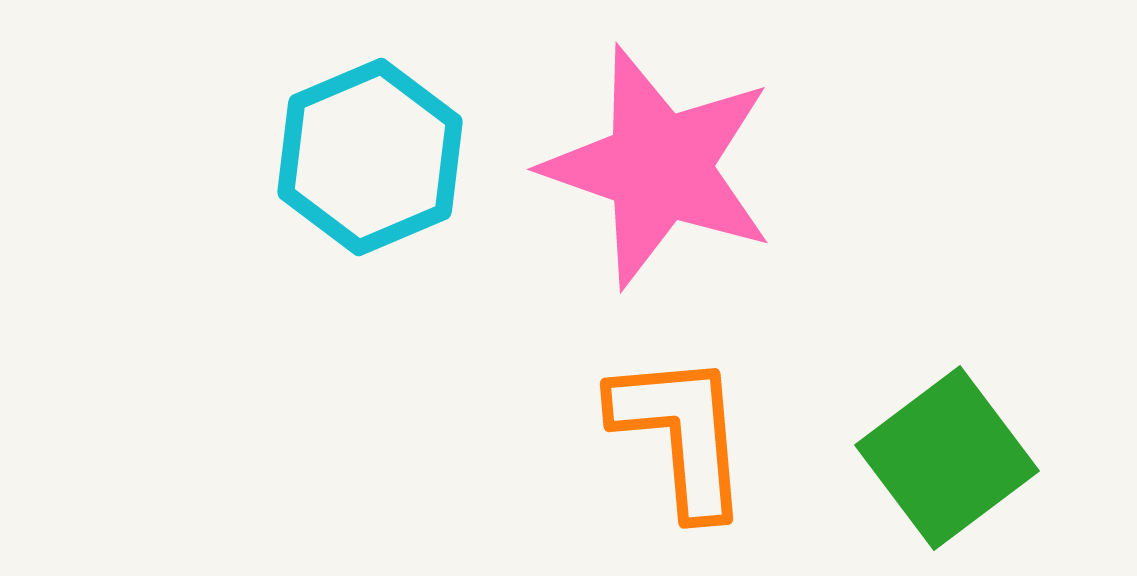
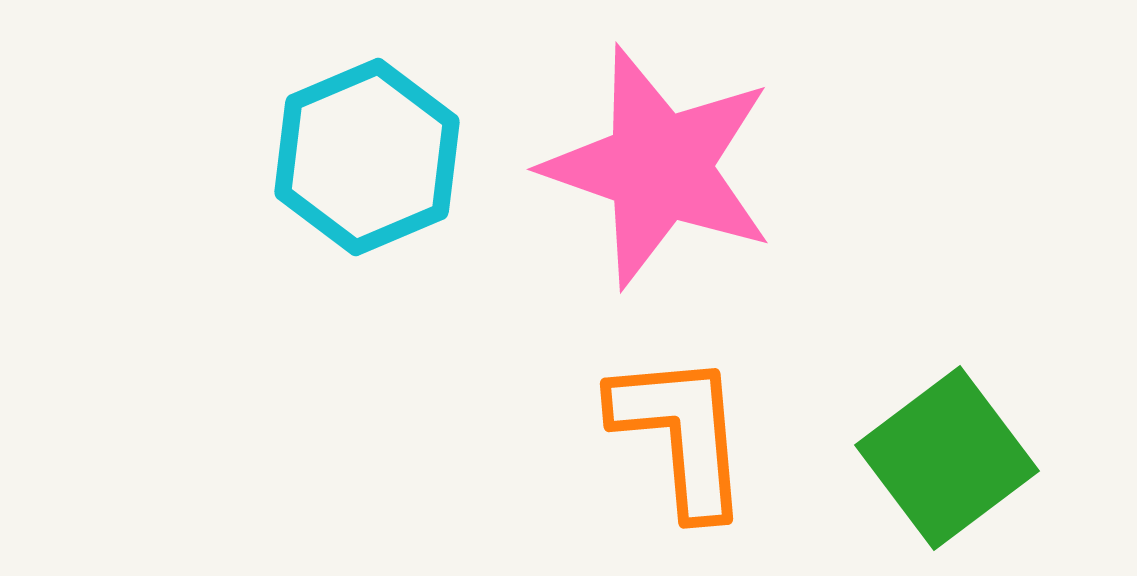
cyan hexagon: moved 3 px left
